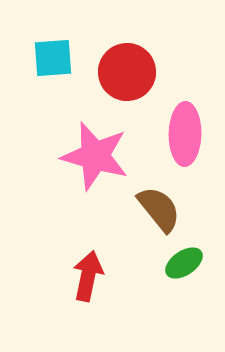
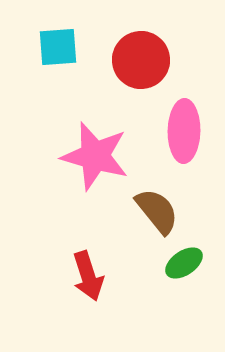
cyan square: moved 5 px right, 11 px up
red circle: moved 14 px right, 12 px up
pink ellipse: moved 1 px left, 3 px up
brown semicircle: moved 2 px left, 2 px down
red arrow: rotated 150 degrees clockwise
